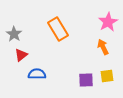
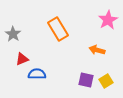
pink star: moved 2 px up
gray star: moved 1 px left
orange arrow: moved 6 px left, 3 px down; rotated 49 degrees counterclockwise
red triangle: moved 1 px right, 4 px down; rotated 16 degrees clockwise
yellow square: moved 1 px left, 5 px down; rotated 24 degrees counterclockwise
purple square: rotated 14 degrees clockwise
